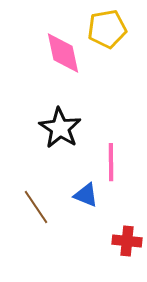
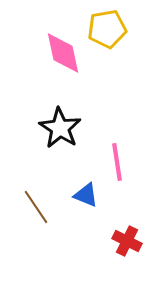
pink line: moved 6 px right; rotated 9 degrees counterclockwise
red cross: rotated 20 degrees clockwise
